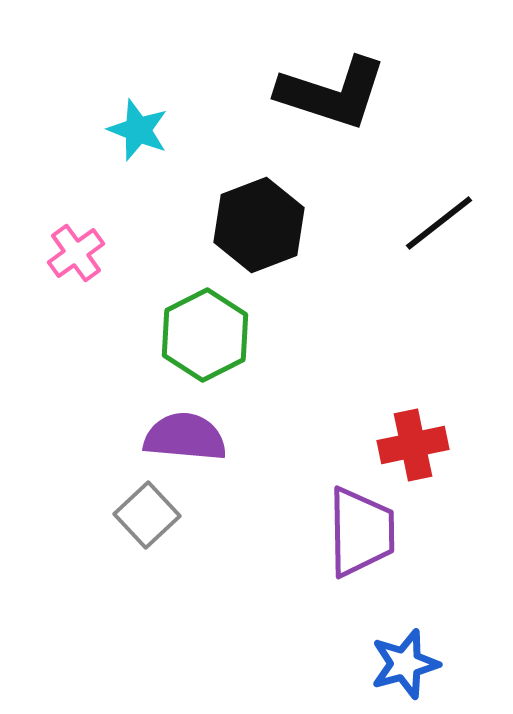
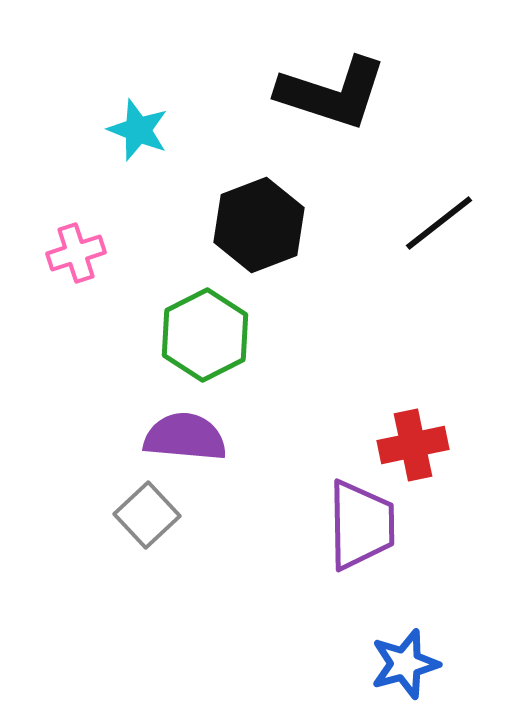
pink cross: rotated 18 degrees clockwise
purple trapezoid: moved 7 px up
